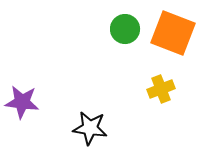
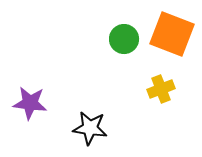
green circle: moved 1 px left, 10 px down
orange square: moved 1 px left, 1 px down
purple star: moved 8 px right, 1 px down
